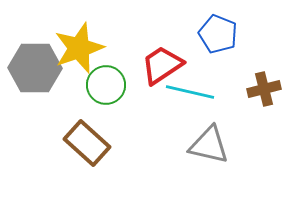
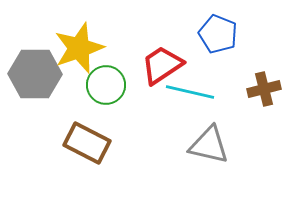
gray hexagon: moved 6 px down
brown rectangle: rotated 15 degrees counterclockwise
